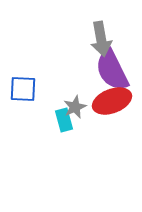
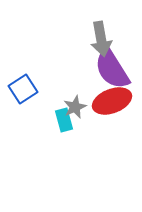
purple semicircle: moved 1 px up; rotated 6 degrees counterclockwise
blue square: rotated 36 degrees counterclockwise
